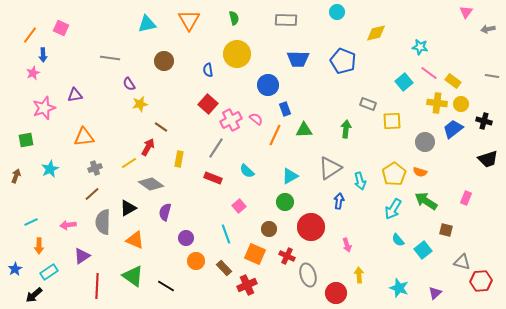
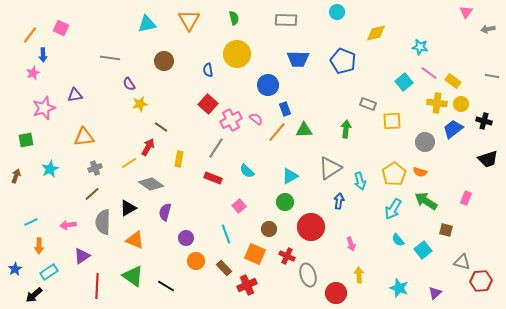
orange line at (275, 135): moved 2 px right, 3 px up; rotated 15 degrees clockwise
pink arrow at (347, 245): moved 4 px right, 1 px up
